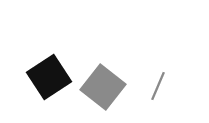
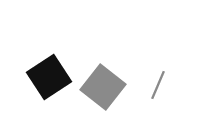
gray line: moved 1 px up
